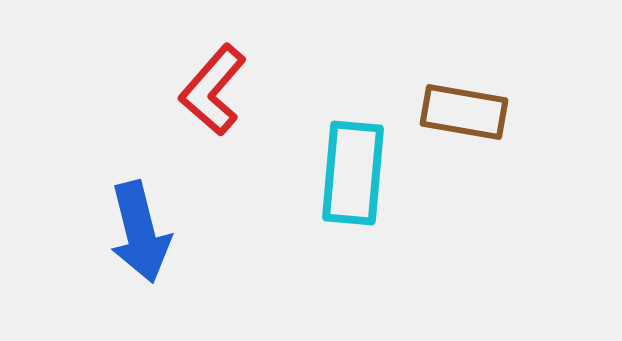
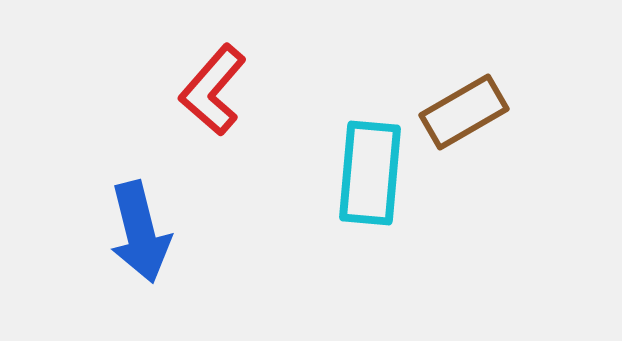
brown rectangle: rotated 40 degrees counterclockwise
cyan rectangle: moved 17 px right
